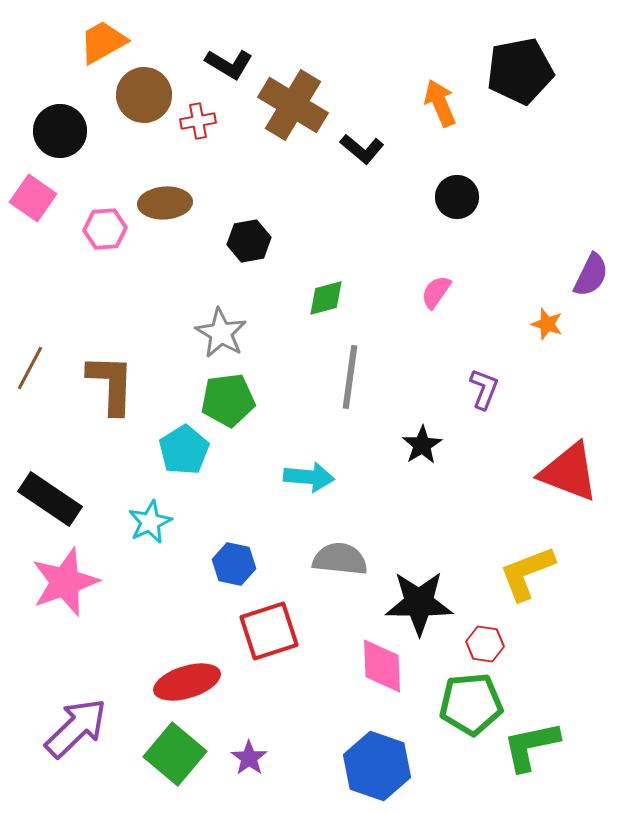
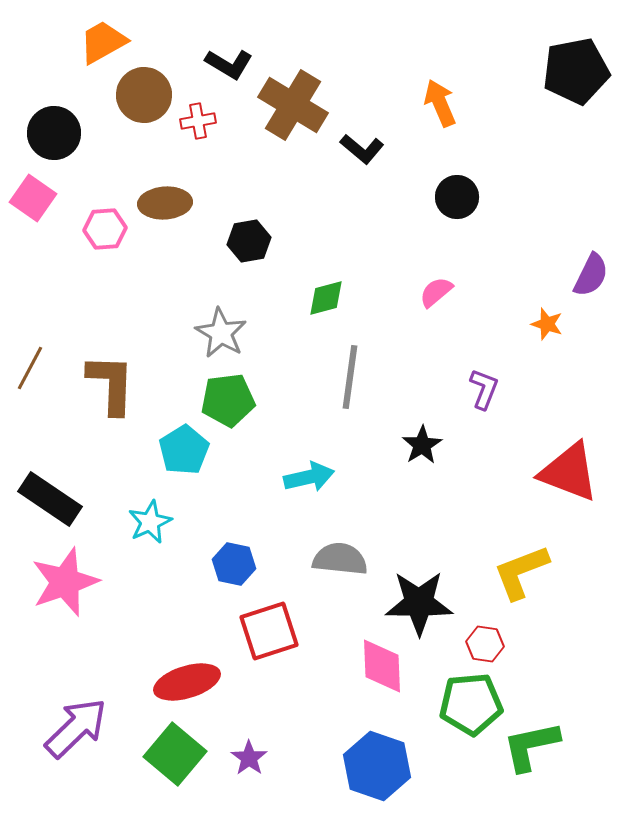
black pentagon at (520, 71): moved 56 px right
black circle at (60, 131): moved 6 px left, 2 px down
pink semicircle at (436, 292): rotated 15 degrees clockwise
cyan arrow at (309, 477): rotated 18 degrees counterclockwise
yellow L-shape at (527, 573): moved 6 px left, 1 px up
